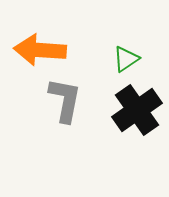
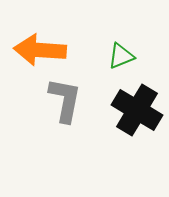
green triangle: moved 5 px left, 3 px up; rotated 12 degrees clockwise
black cross: rotated 24 degrees counterclockwise
